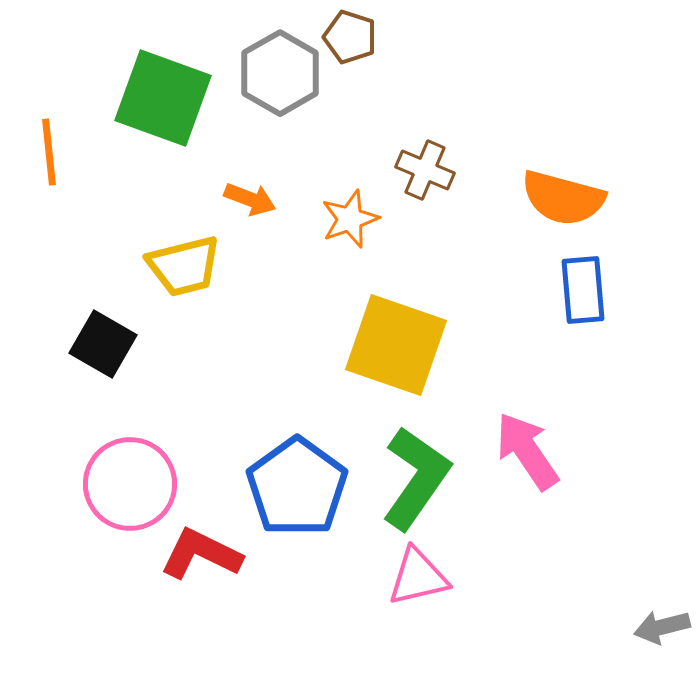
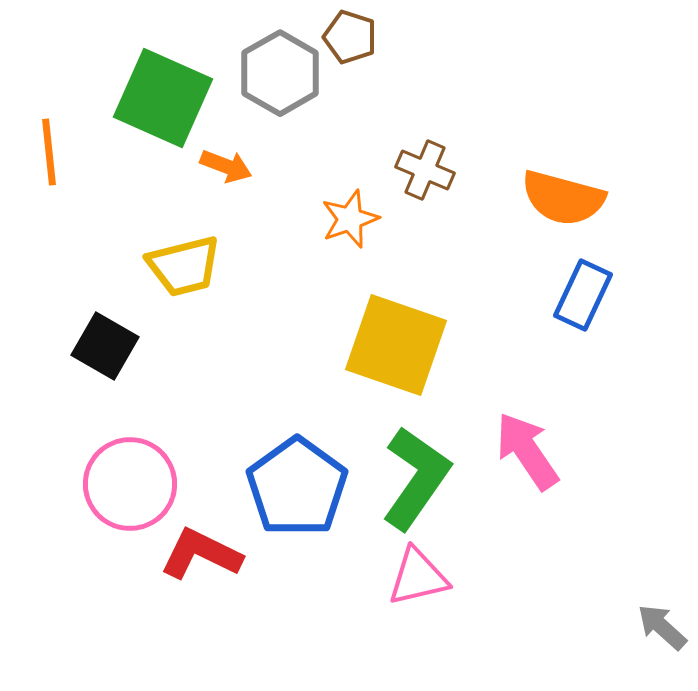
green square: rotated 4 degrees clockwise
orange arrow: moved 24 px left, 33 px up
blue rectangle: moved 5 px down; rotated 30 degrees clockwise
black square: moved 2 px right, 2 px down
gray arrow: rotated 56 degrees clockwise
